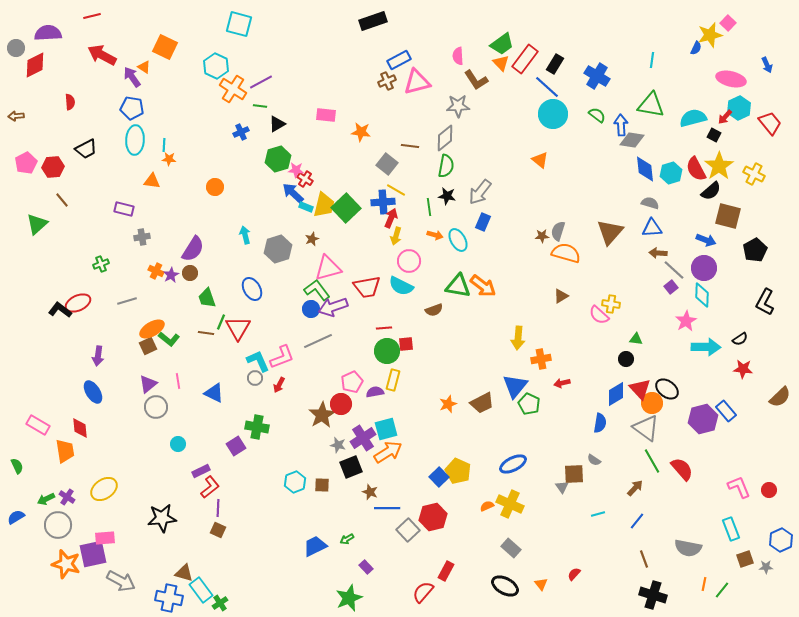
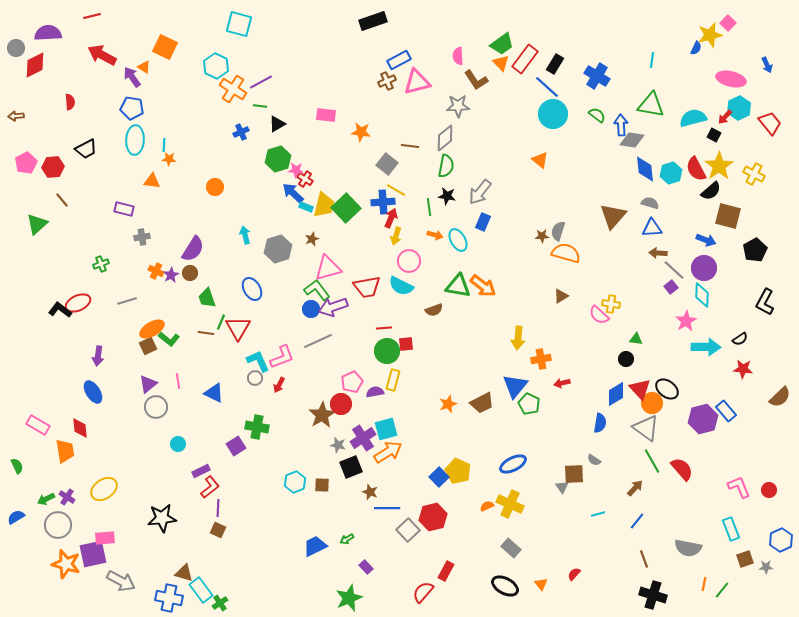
brown triangle at (610, 232): moved 3 px right, 16 px up
